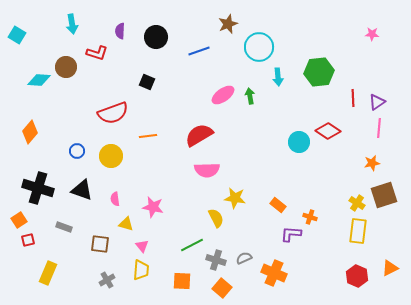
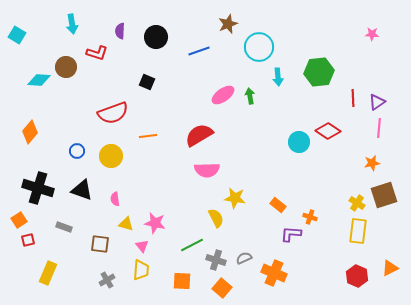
pink star at (153, 207): moved 2 px right, 16 px down
